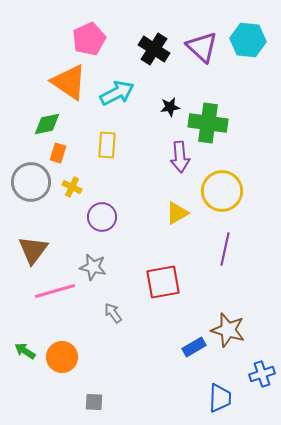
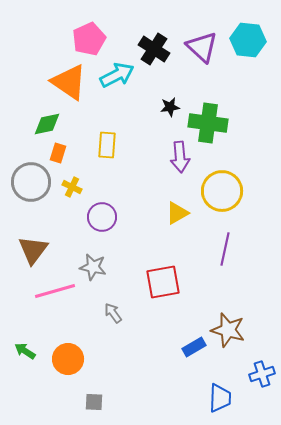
cyan arrow: moved 18 px up
orange circle: moved 6 px right, 2 px down
